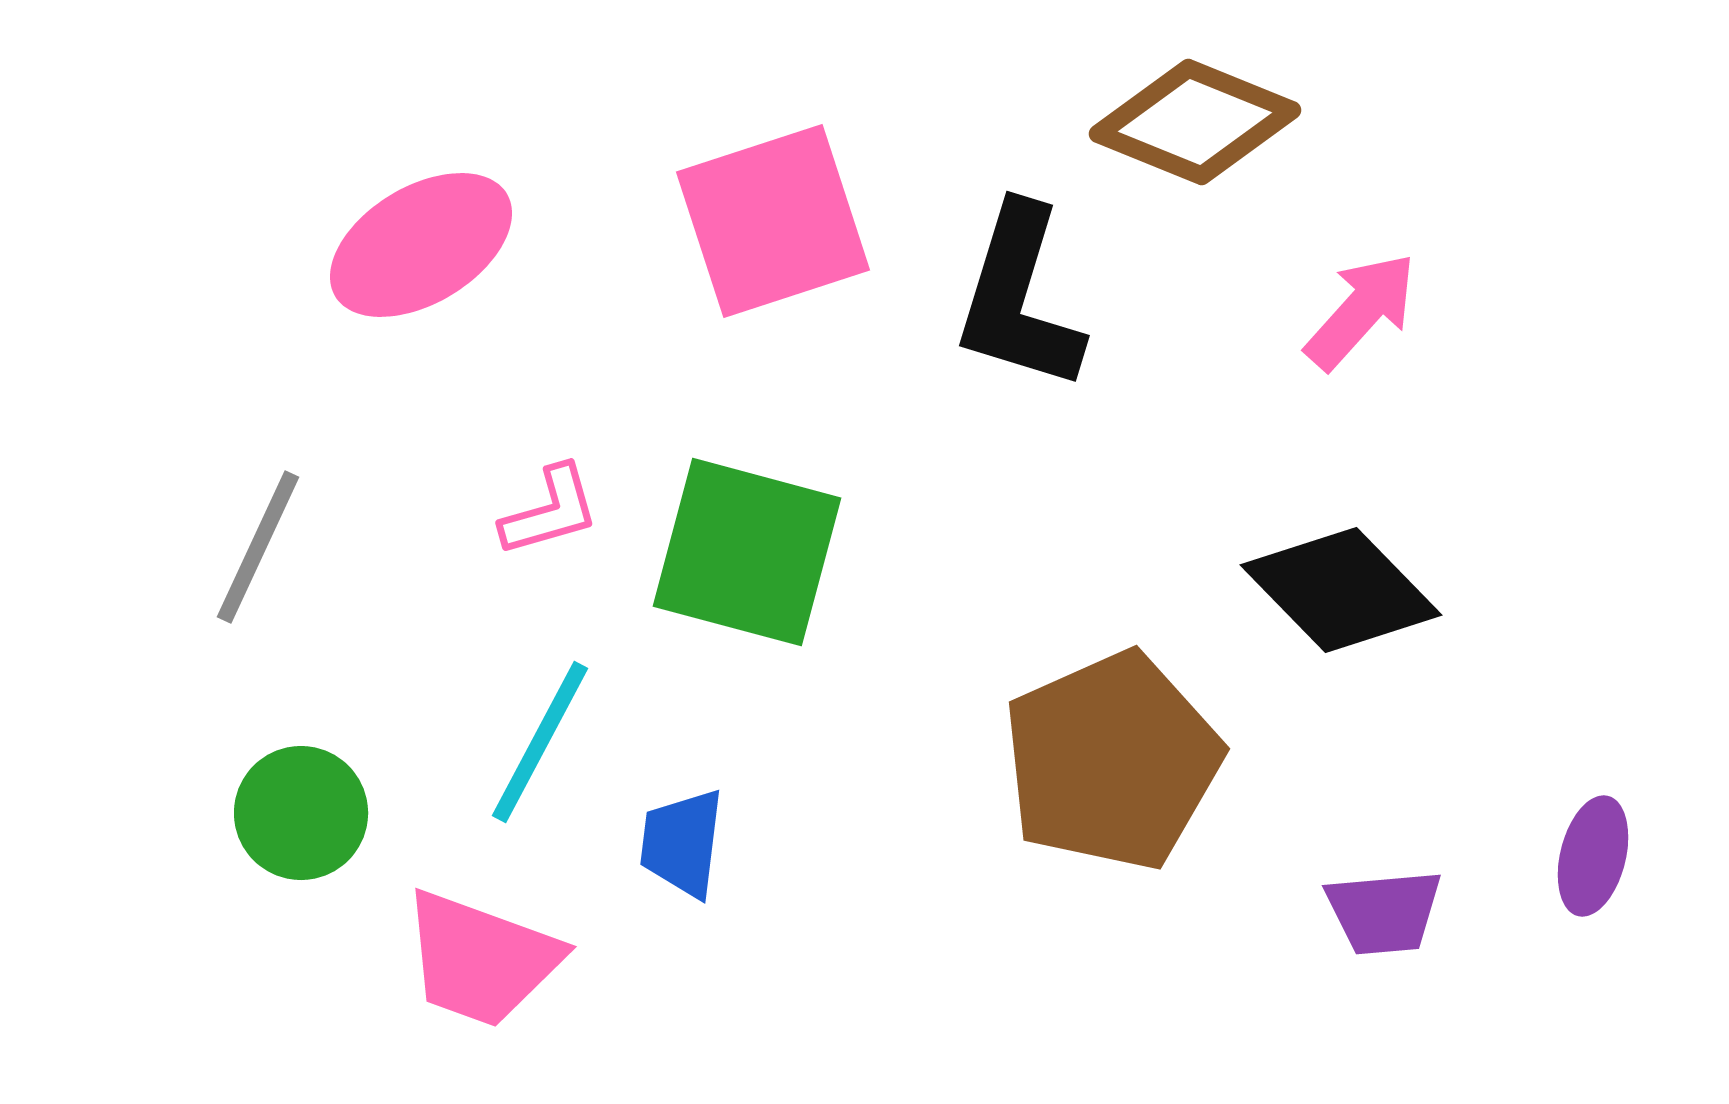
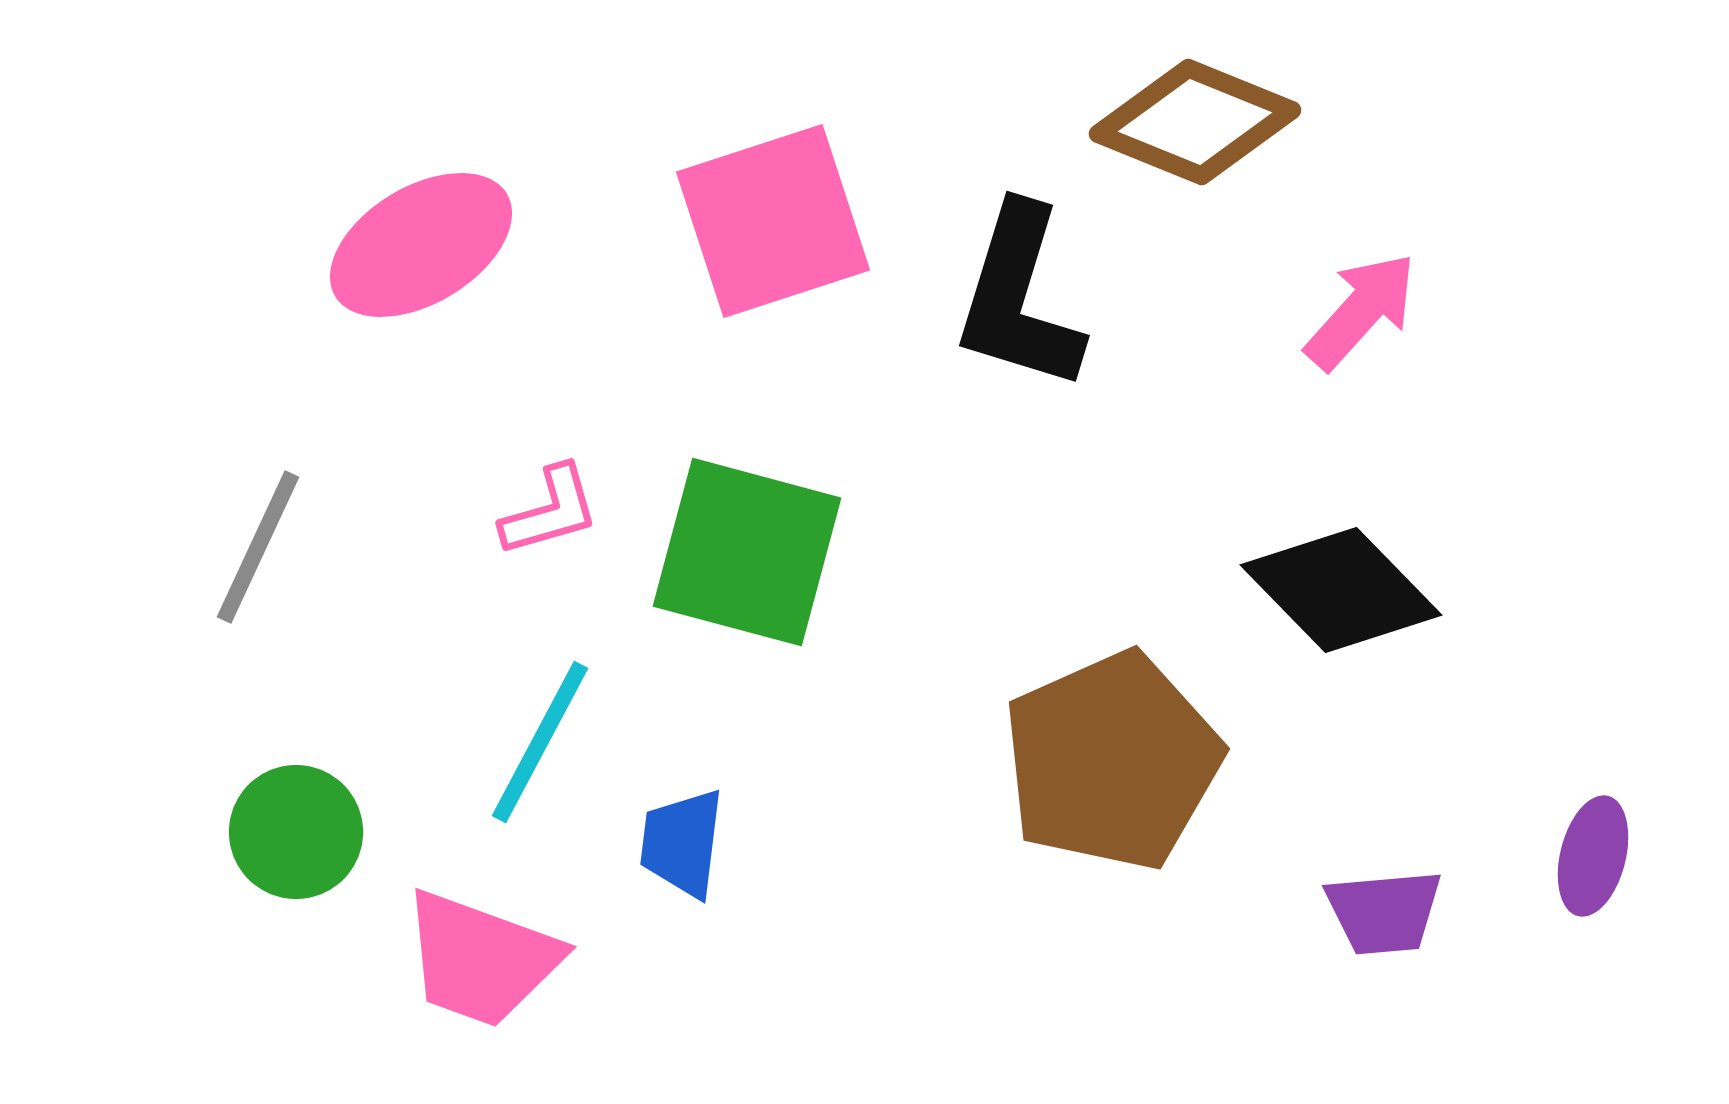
green circle: moved 5 px left, 19 px down
